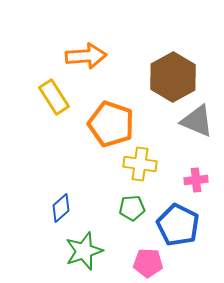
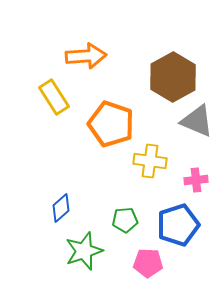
yellow cross: moved 10 px right, 3 px up
green pentagon: moved 7 px left, 12 px down
blue pentagon: rotated 27 degrees clockwise
